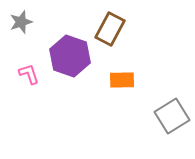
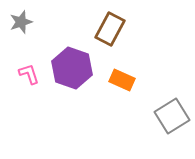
purple hexagon: moved 2 px right, 12 px down
orange rectangle: rotated 25 degrees clockwise
